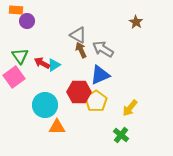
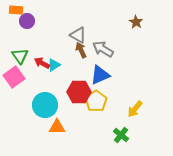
yellow arrow: moved 5 px right, 1 px down
